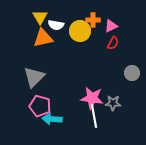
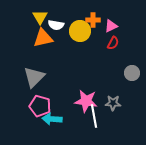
pink star: moved 6 px left, 3 px down
